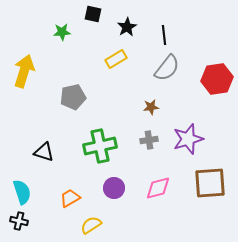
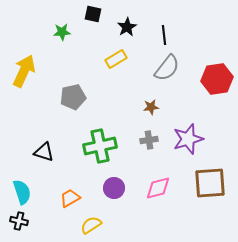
yellow arrow: rotated 8 degrees clockwise
